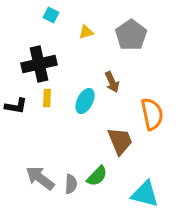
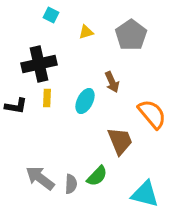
orange semicircle: rotated 28 degrees counterclockwise
